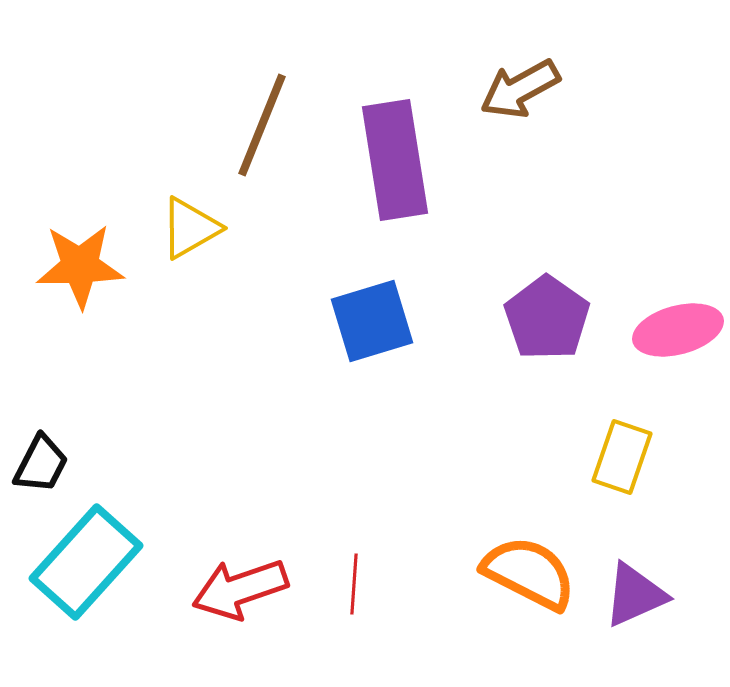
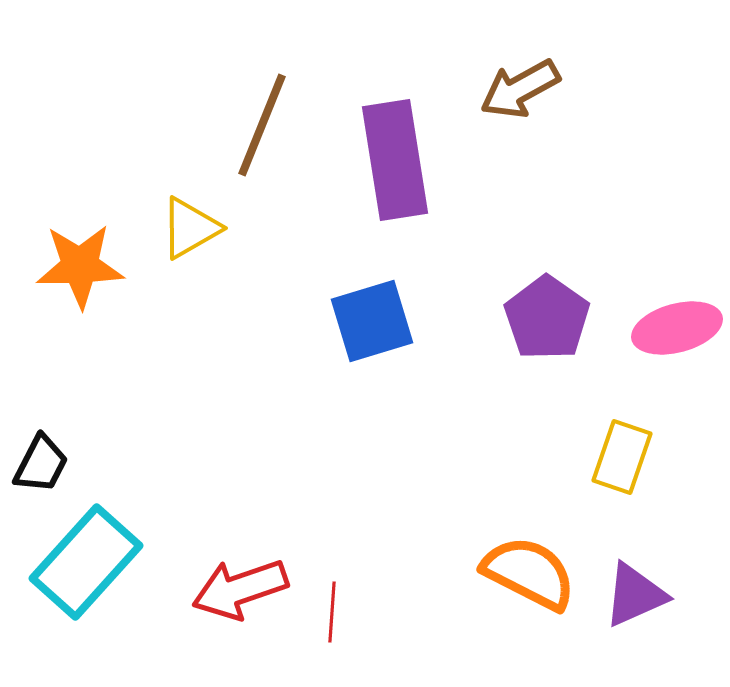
pink ellipse: moved 1 px left, 2 px up
red line: moved 22 px left, 28 px down
